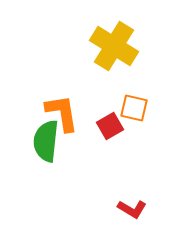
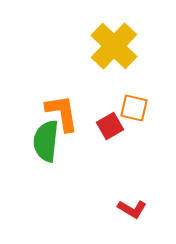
yellow cross: rotated 12 degrees clockwise
